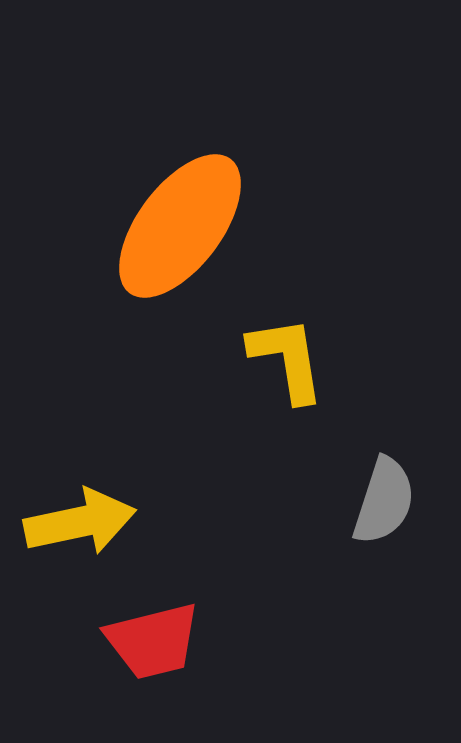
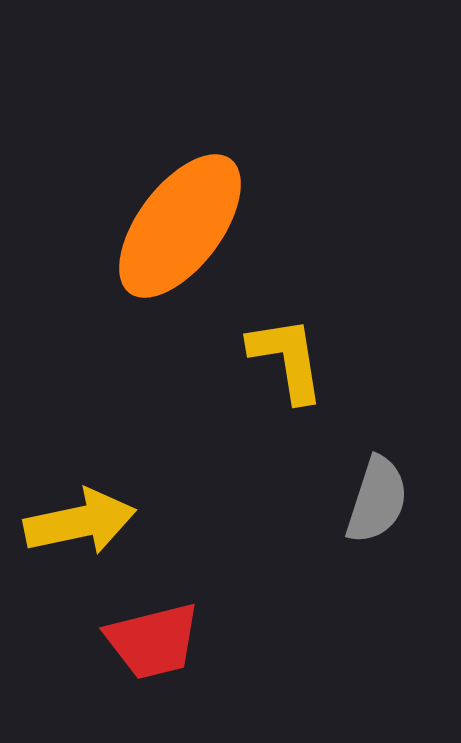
gray semicircle: moved 7 px left, 1 px up
